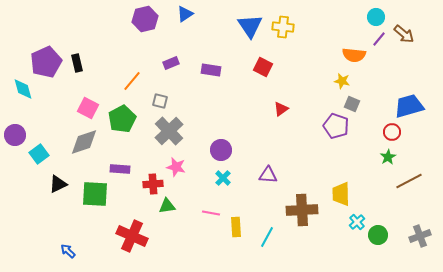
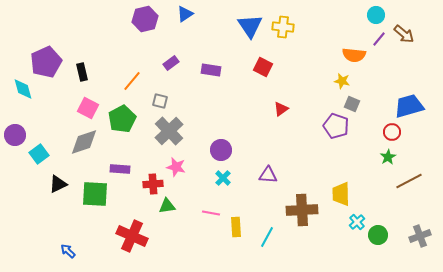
cyan circle at (376, 17): moved 2 px up
black rectangle at (77, 63): moved 5 px right, 9 px down
purple rectangle at (171, 63): rotated 14 degrees counterclockwise
